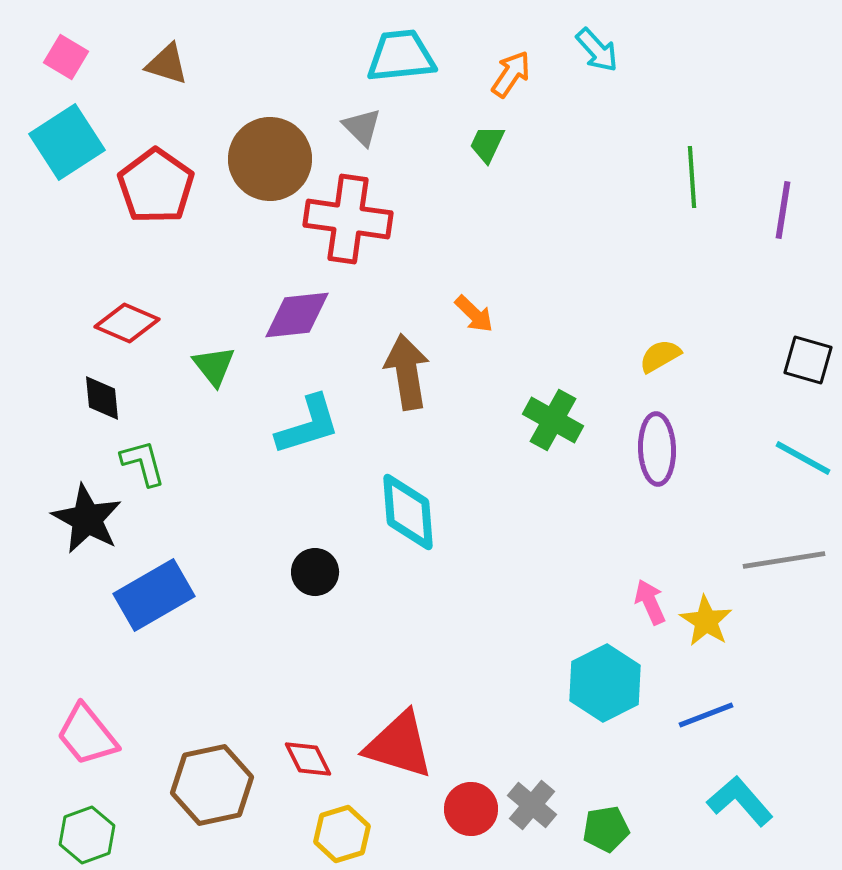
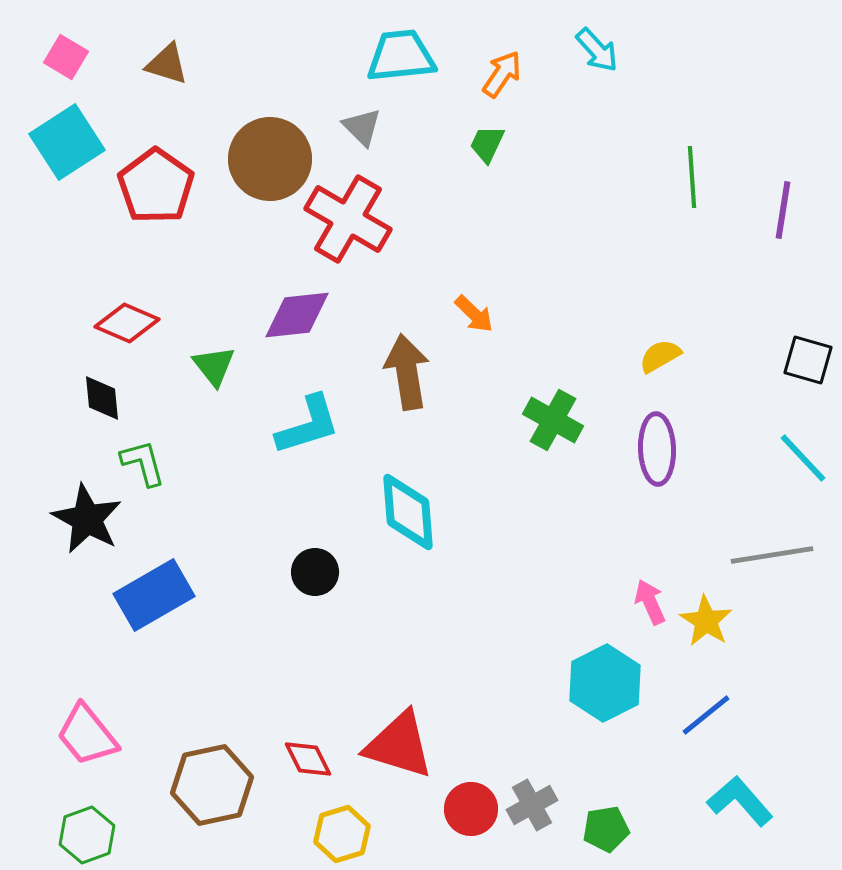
orange arrow at (511, 74): moved 9 px left
red cross at (348, 219): rotated 22 degrees clockwise
cyan line at (803, 458): rotated 18 degrees clockwise
gray line at (784, 560): moved 12 px left, 5 px up
blue line at (706, 715): rotated 18 degrees counterclockwise
gray cross at (532, 805): rotated 21 degrees clockwise
